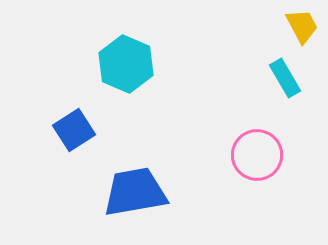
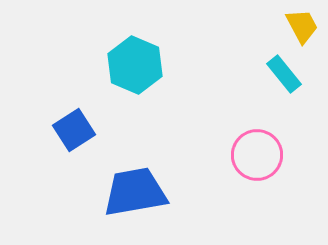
cyan hexagon: moved 9 px right, 1 px down
cyan rectangle: moved 1 px left, 4 px up; rotated 9 degrees counterclockwise
